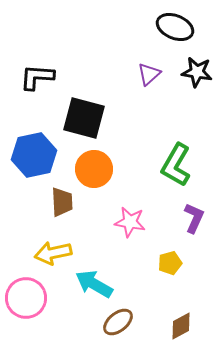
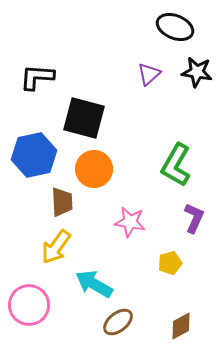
yellow arrow: moved 3 px right, 6 px up; rotated 42 degrees counterclockwise
pink circle: moved 3 px right, 7 px down
